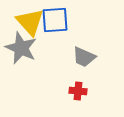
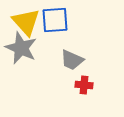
yellow triangle: moved 4 px left
gray trapezoid: moved 12 px left, 3 px down
red cross: moved 6 px right, 6 px up
